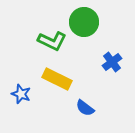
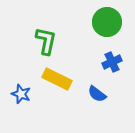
green circle: moved 23 px right
green L-shape: moved 6 px left; rotated 104 degrees counterclockwise
blue cross: rotated 12 degrees clockwise
blue semicircle: moved 12 px right, 14 px up
